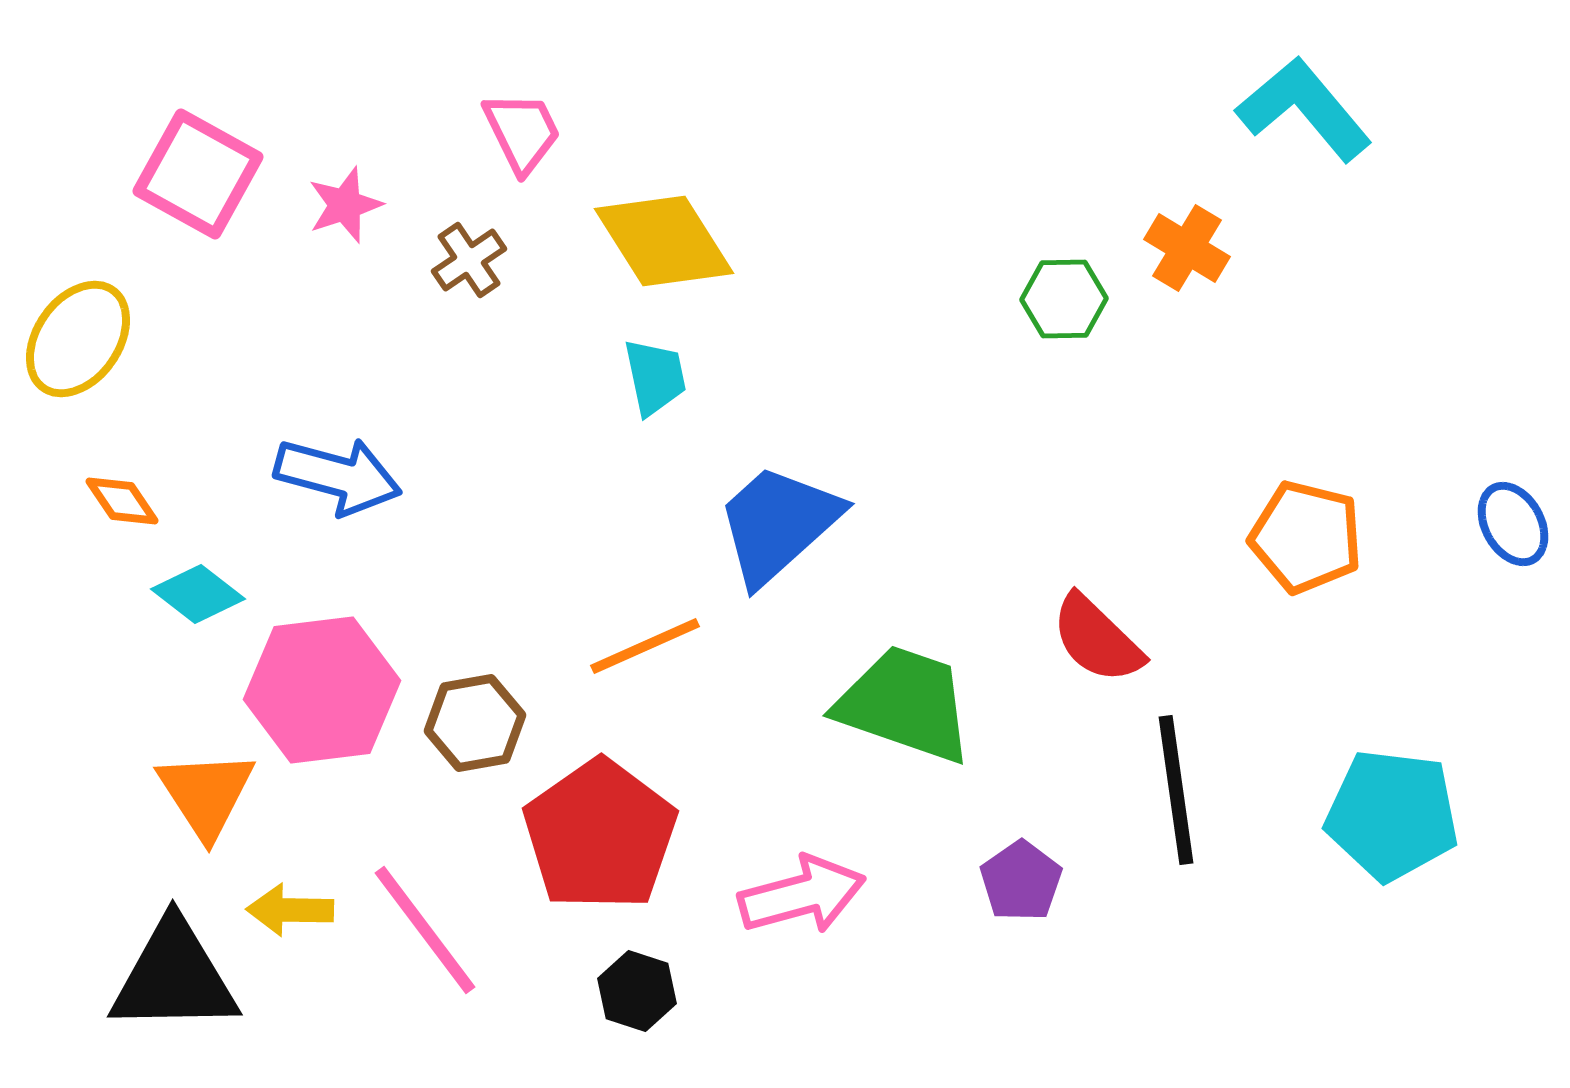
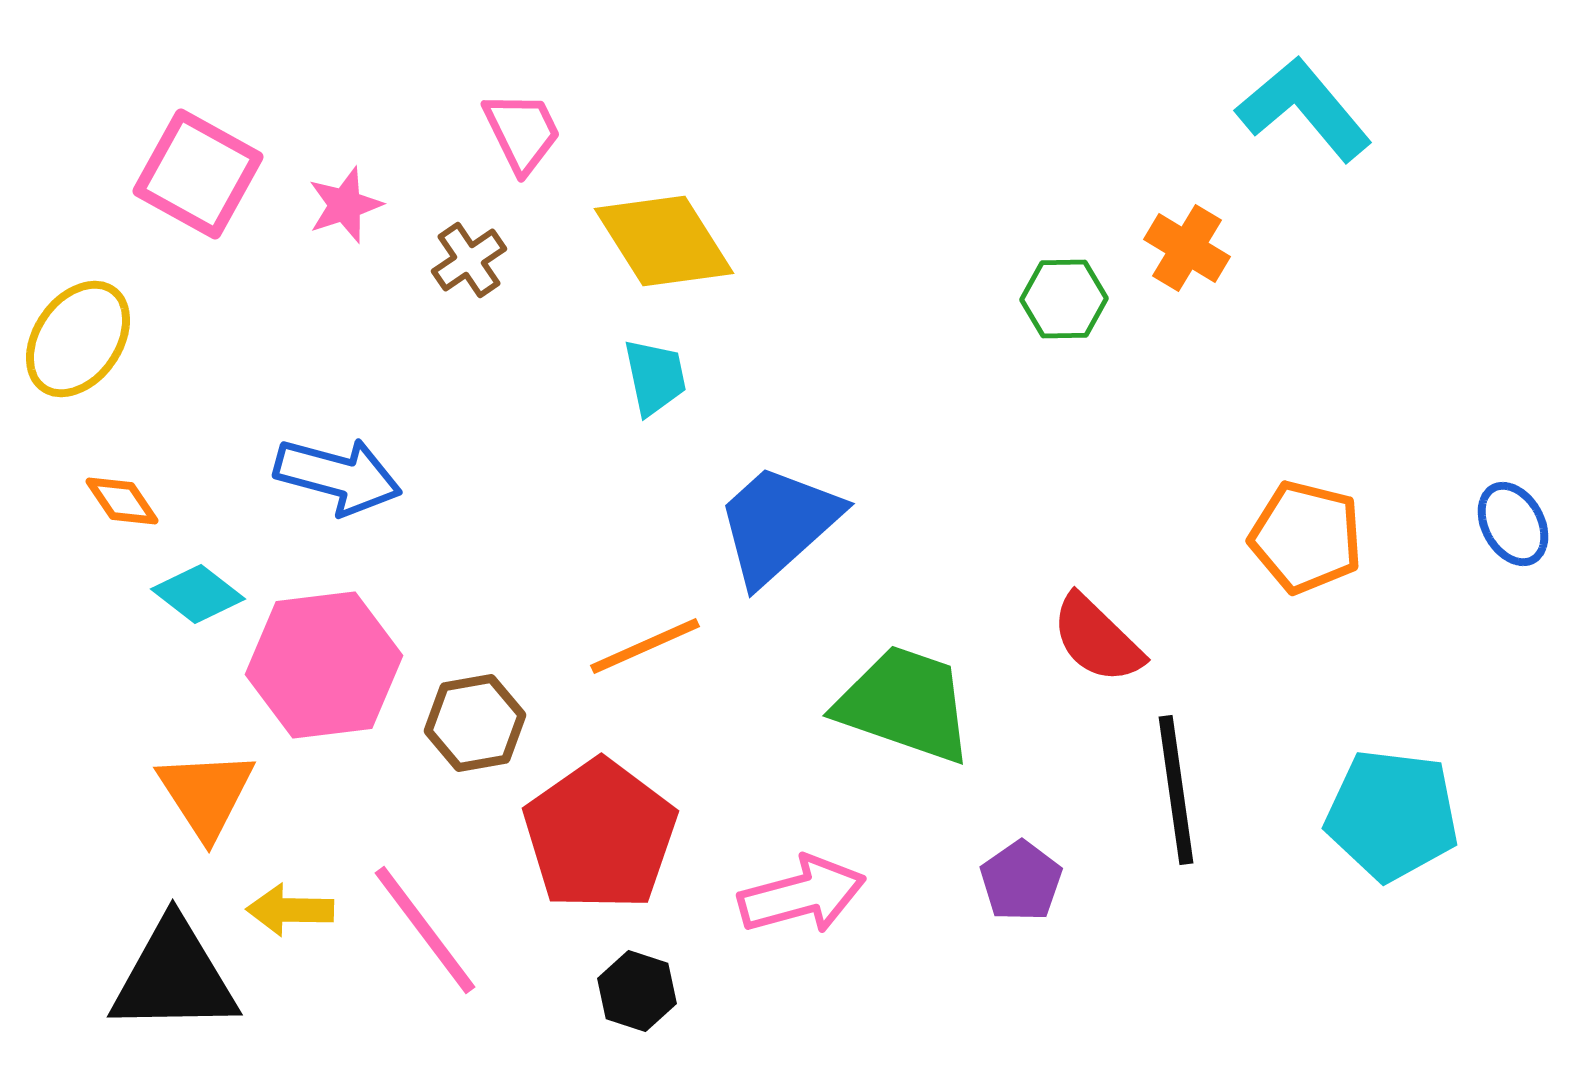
pink hexagon: moved 2 px right, 25 px up
